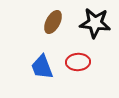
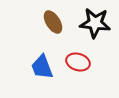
brown ellipse: rotated 60 degrees counterclockwise
red ellipse: rotated 20 degrees clockwise
